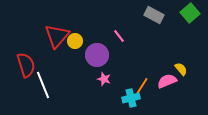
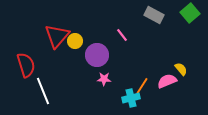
pink line: moved 3 px right, 1 px up
pink star: rotated 16 degrees counterclockwise
white line: moved 6 px down
